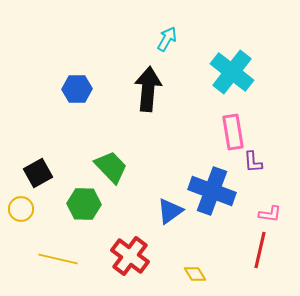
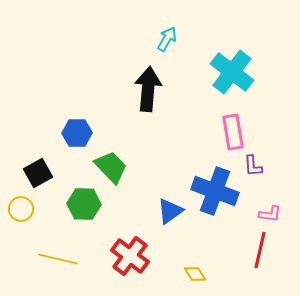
blue hexagon: moved 44 px down
purple L-shape: moved 4 px down
blue cross: moved 3 px right
